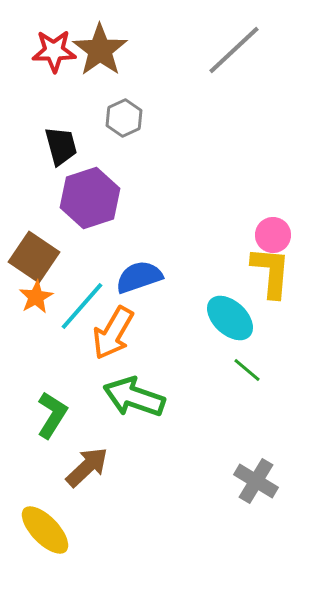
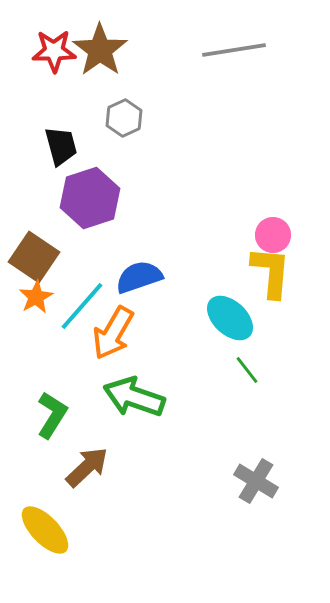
gray line: rotated 34 degrees clockwise
green line: rotated 12 degrees clockwise
